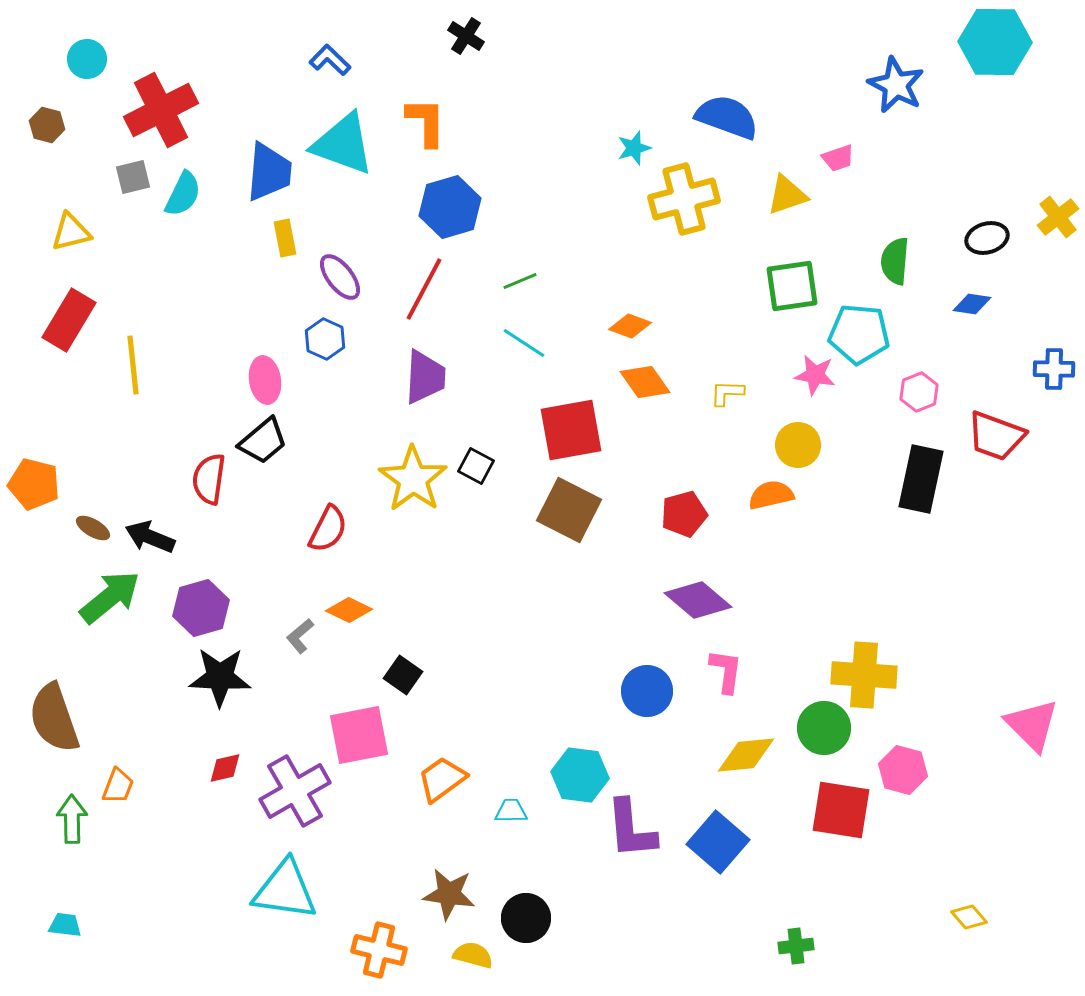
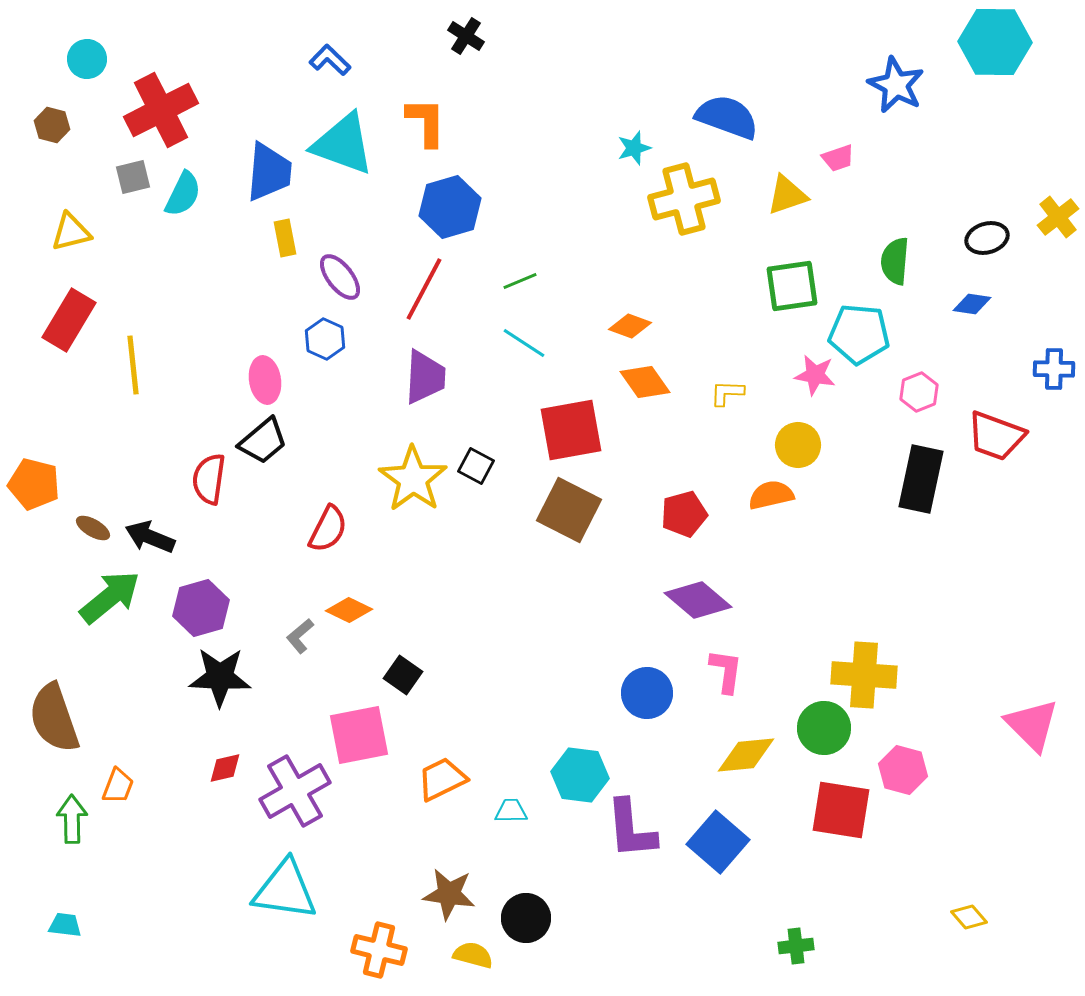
brown hexagon at (47, 125): moved 5 px right
blue circle at (647, 691): moved 2 px down
orange trapezoid at (442, 779): rotated 10 degrees clockwise
